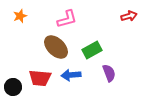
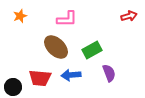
pink L-shape: rotated 15 degrees clockwise
